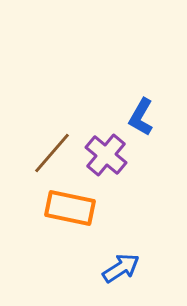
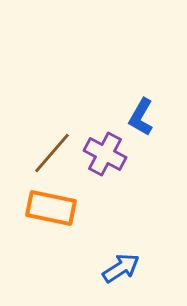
purple cross: moved 1 px left, 1 px up; rotated 12 degrees counterclockwise
orange rectangle: moved 19 px left
